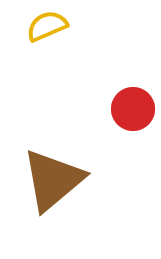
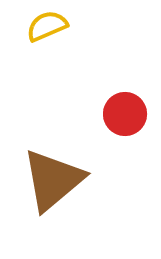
red circle: moved 8 px left, 5 px down
